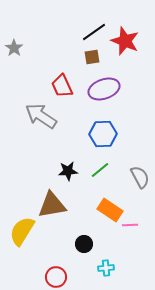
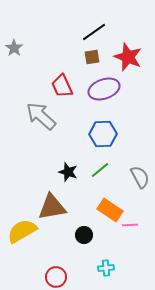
red star: moved 3 px right, 16 px down
gray arrow: rotated 8 degrees clockwise
black star: moved 1 px down; rotated 24 degrees clockwise
brown triangle: moved 2 px down
yellow semicircle: rotated 28 degrees clockwise
black circle: moved 9 px up
